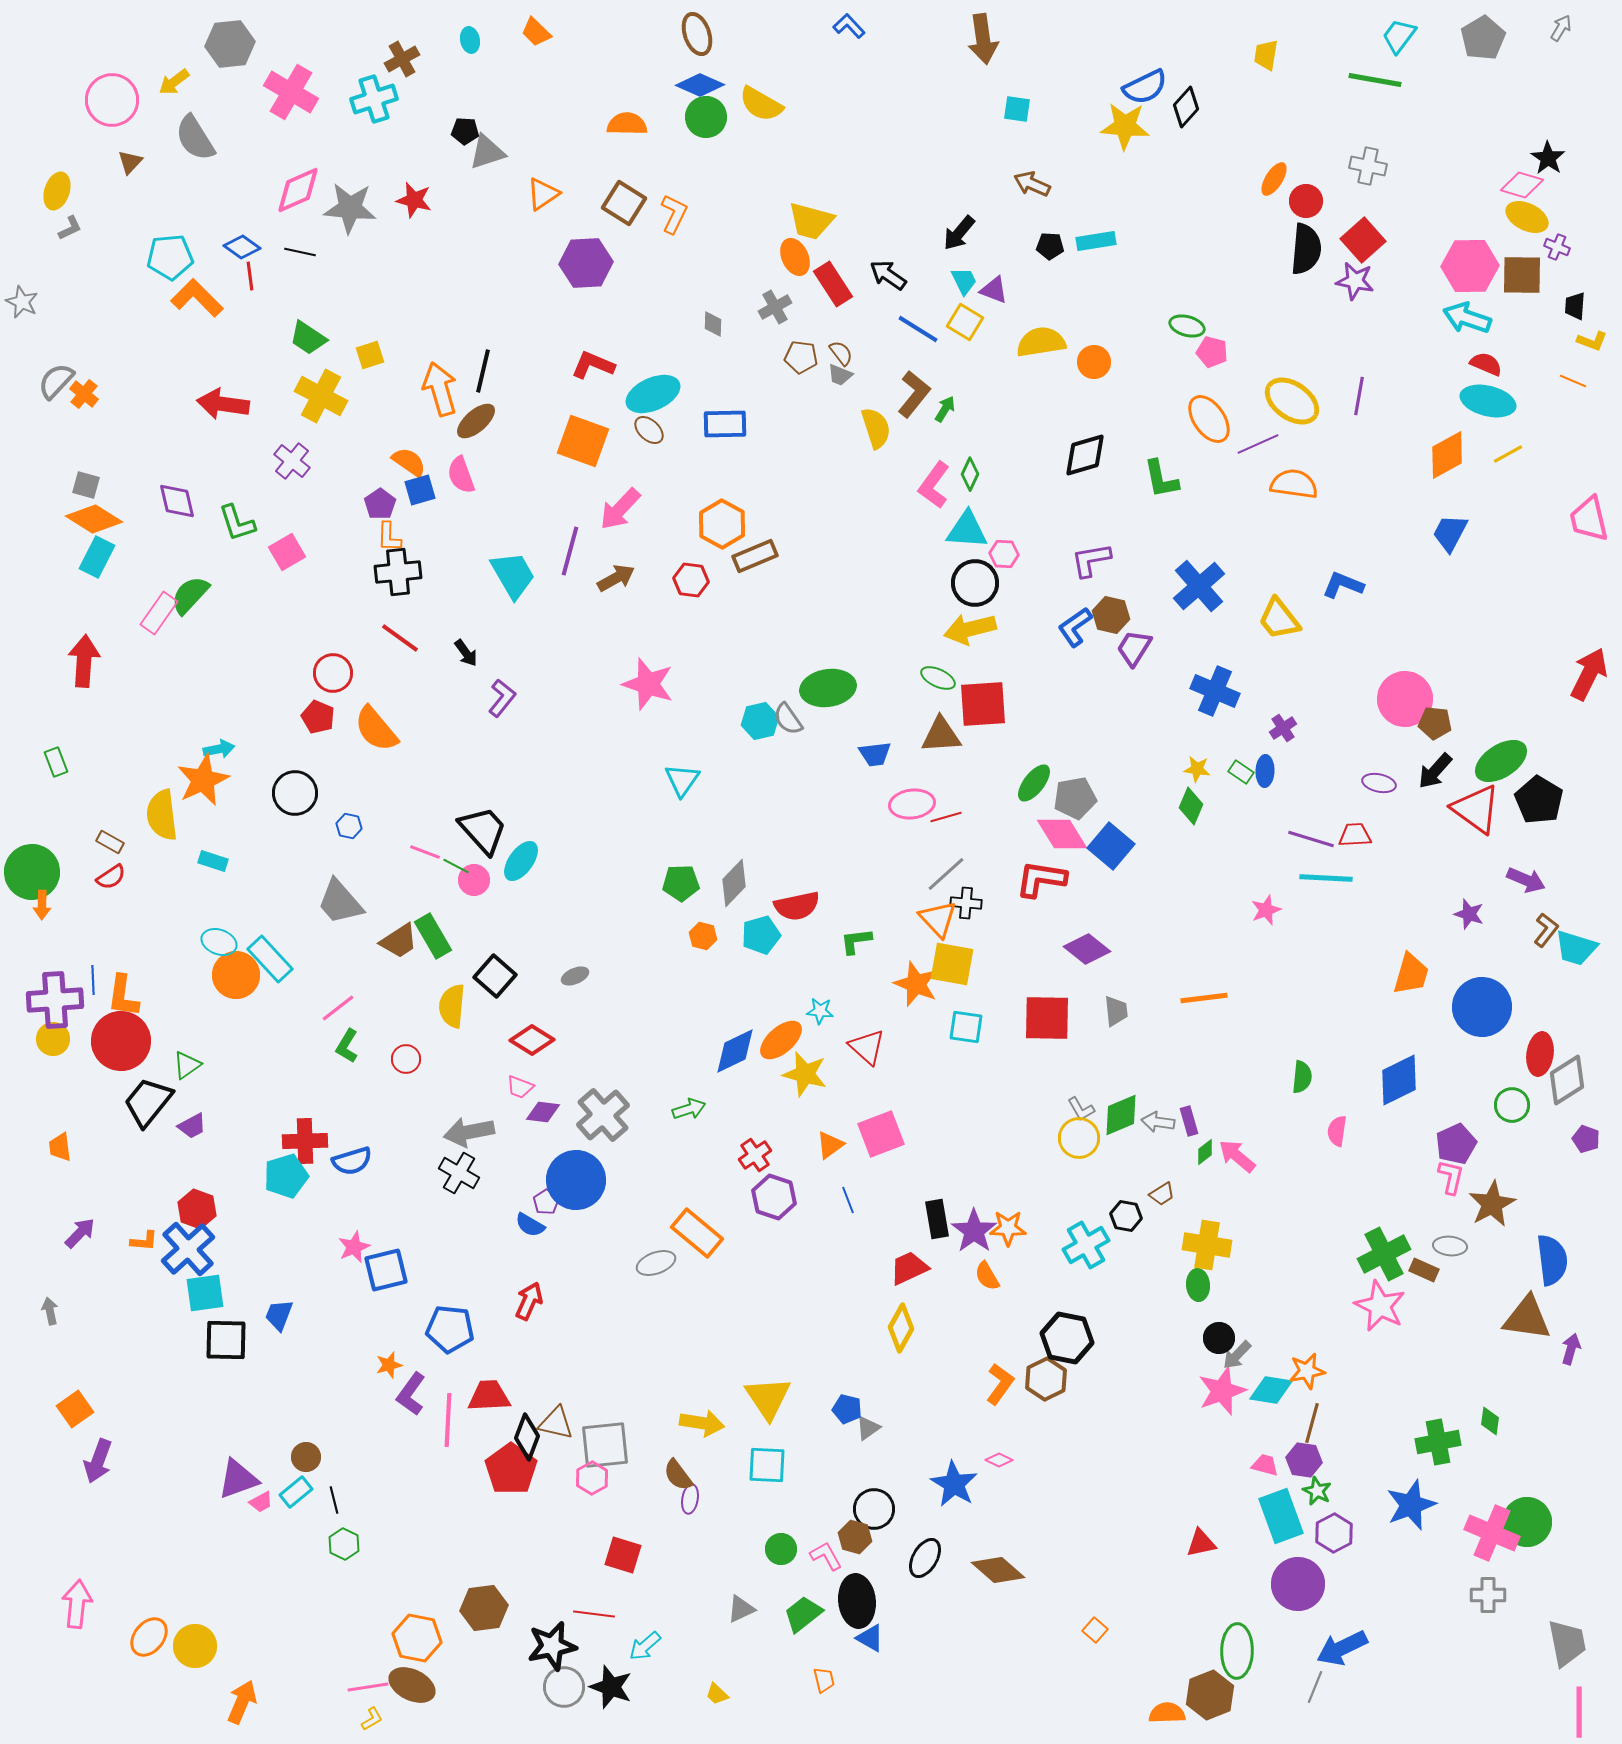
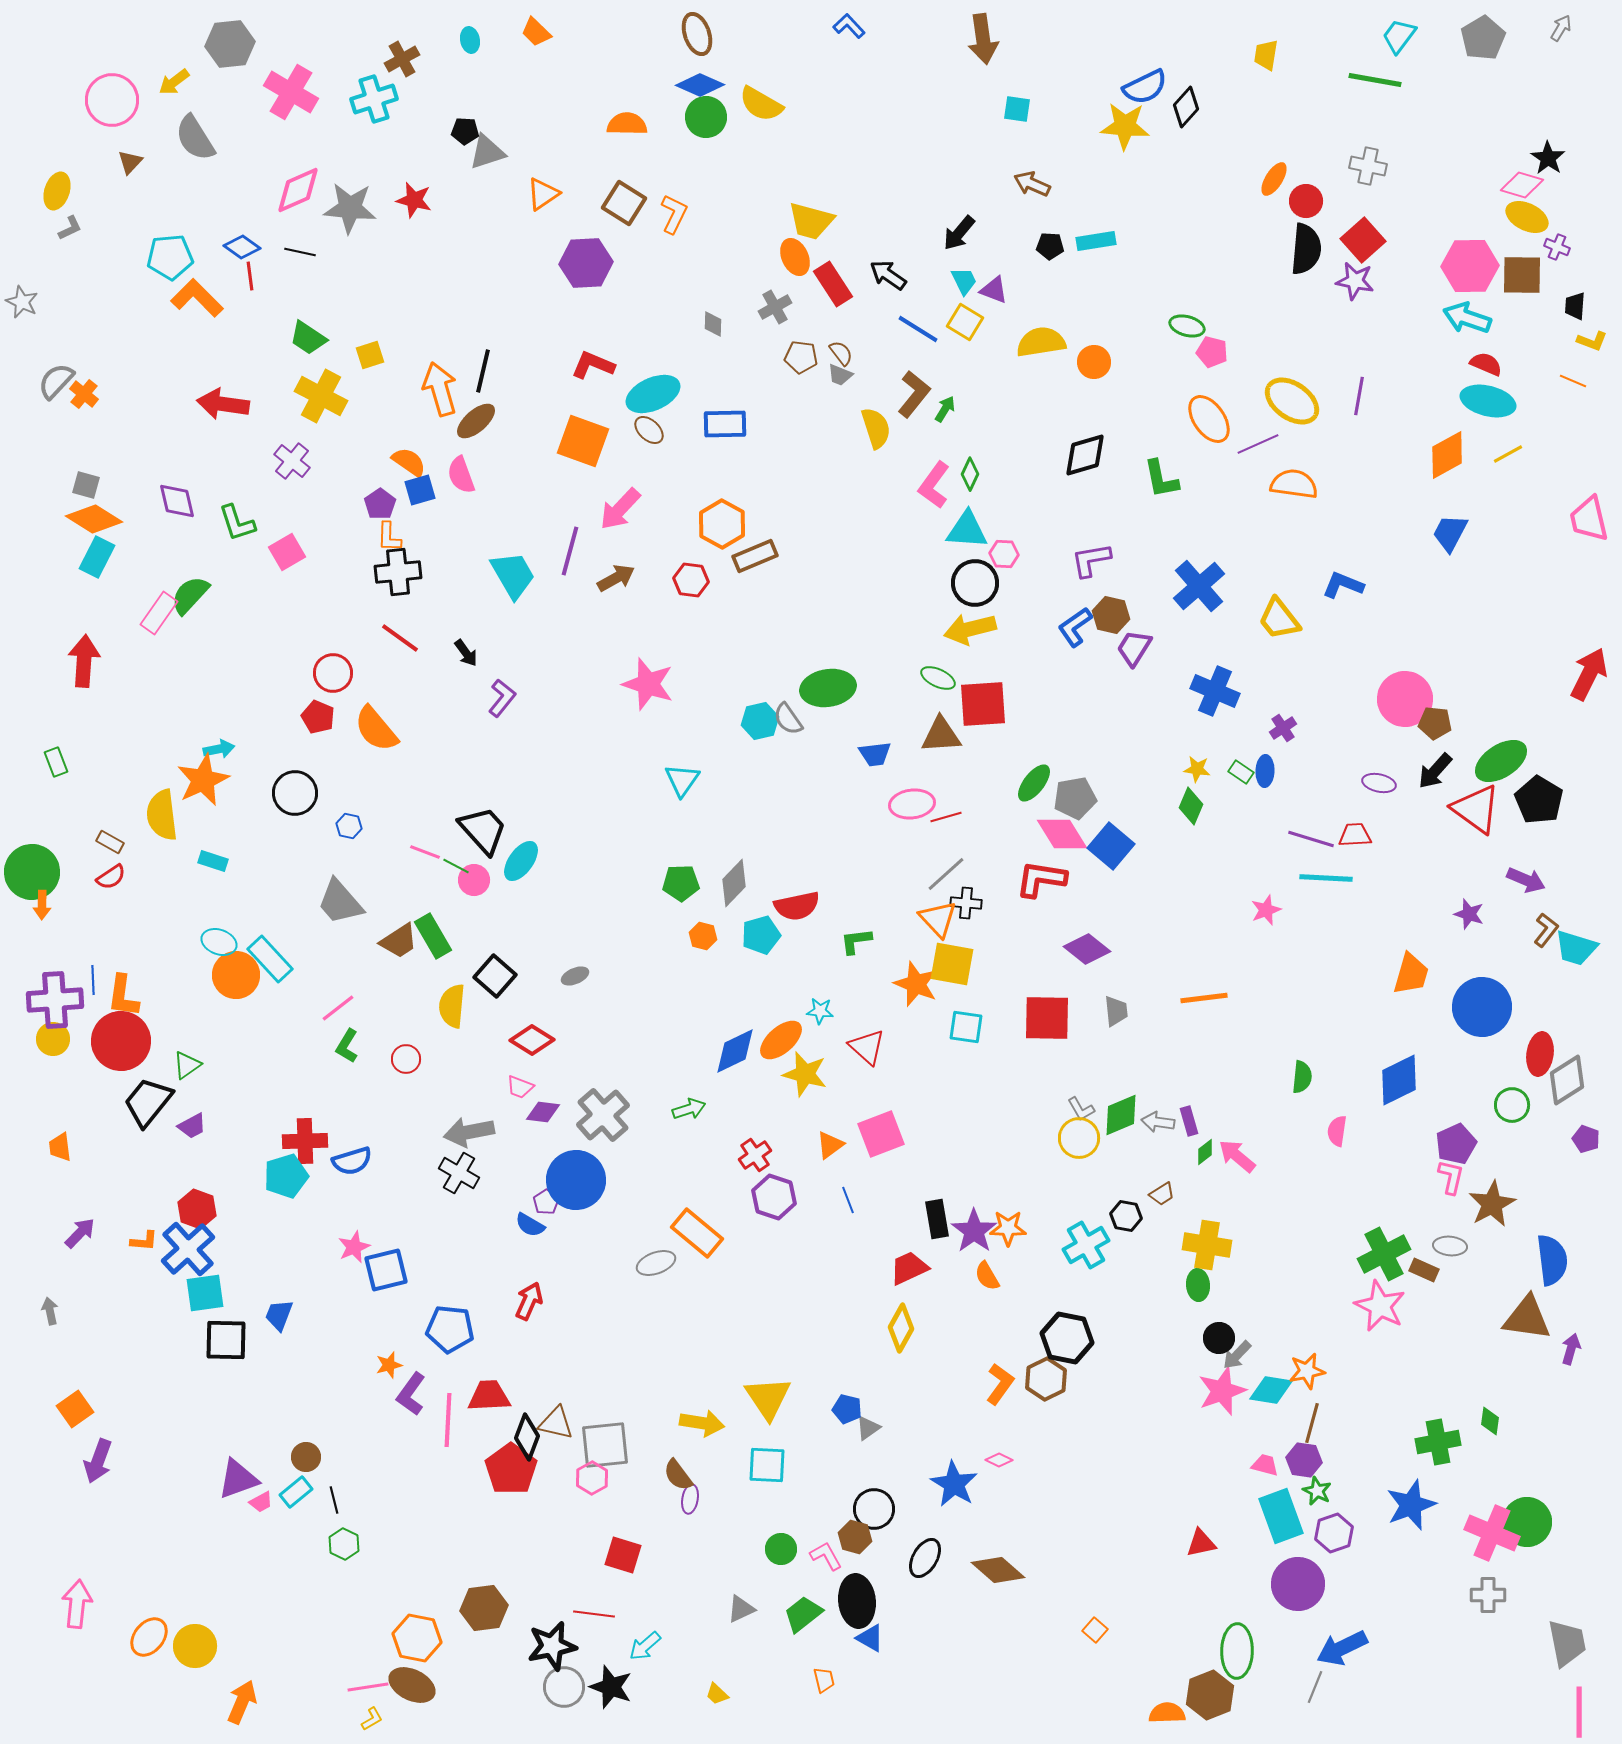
purple hexagon at (1334, 1533): rotated 9 degrees clockwise
